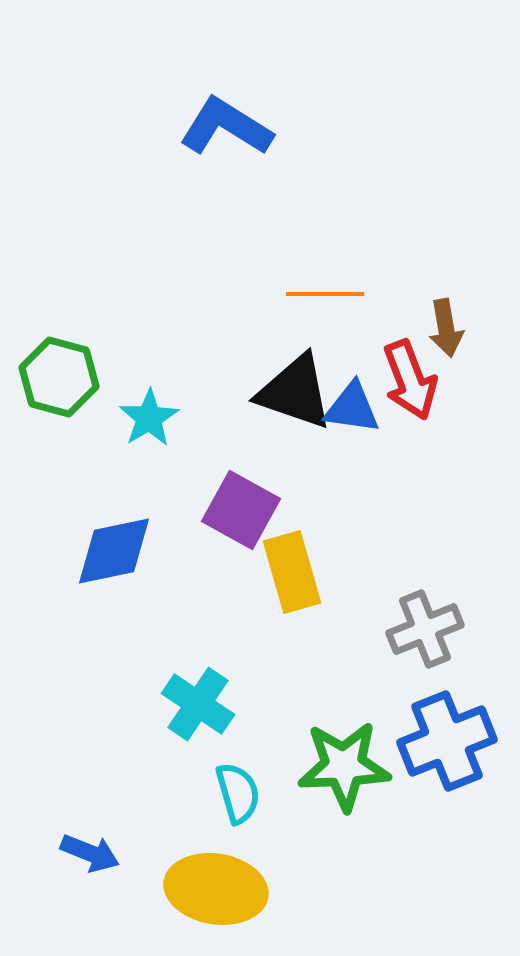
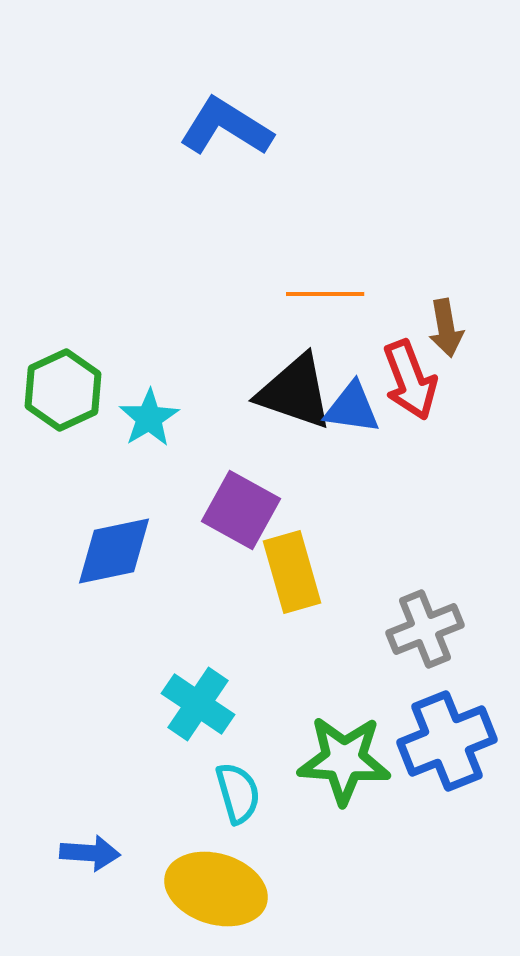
green hexagon: moved 4 px right, 13 px down; rotated 20 degrees clockwise
green star: moved 6 px up; rotated 6 degrees clockwise
blue arrow: rotated 18 degrees counterclockwise
yellow ellipse: rotated 8 degrees clockwise
